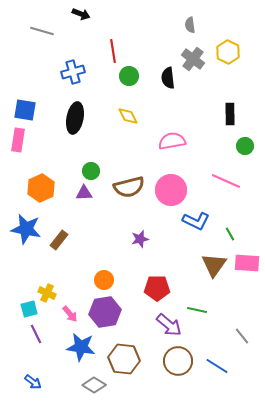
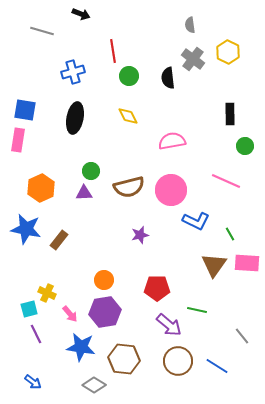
purple star at (140, 239): moved 4 px up
